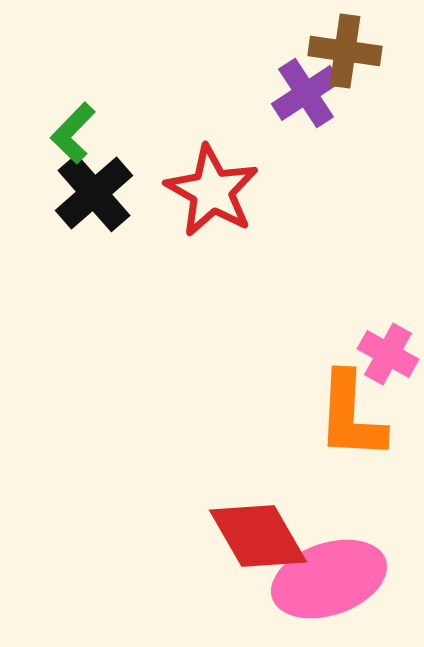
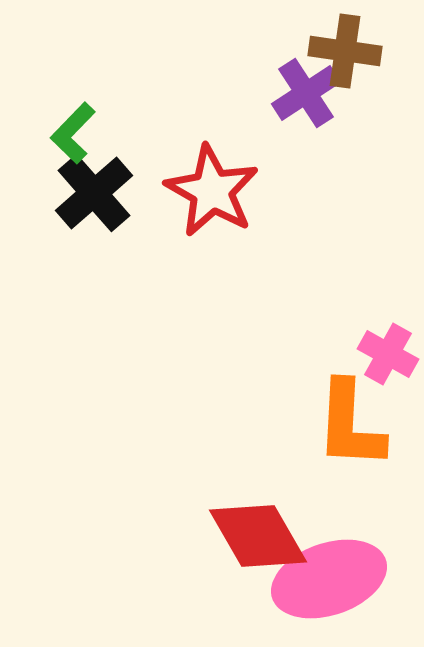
orange L-shape: moved 1 px left, 9 px down
